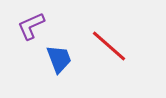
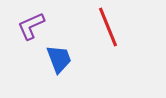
red line: moved 1 px left, 19 px up; rotated 27 degrees clockwise
